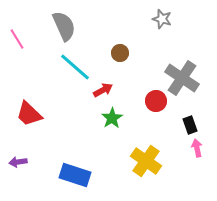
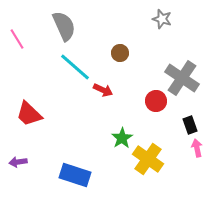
red arrow: rotated 54 degrees clockwise
green star: moved 10 px right, 20 px down
yellow cross: moved 2 px right, 2 px up
